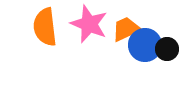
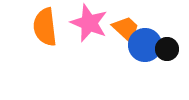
pink star: moved 1 px up
orange trapezoid: rotated 68 degrees clockwise
